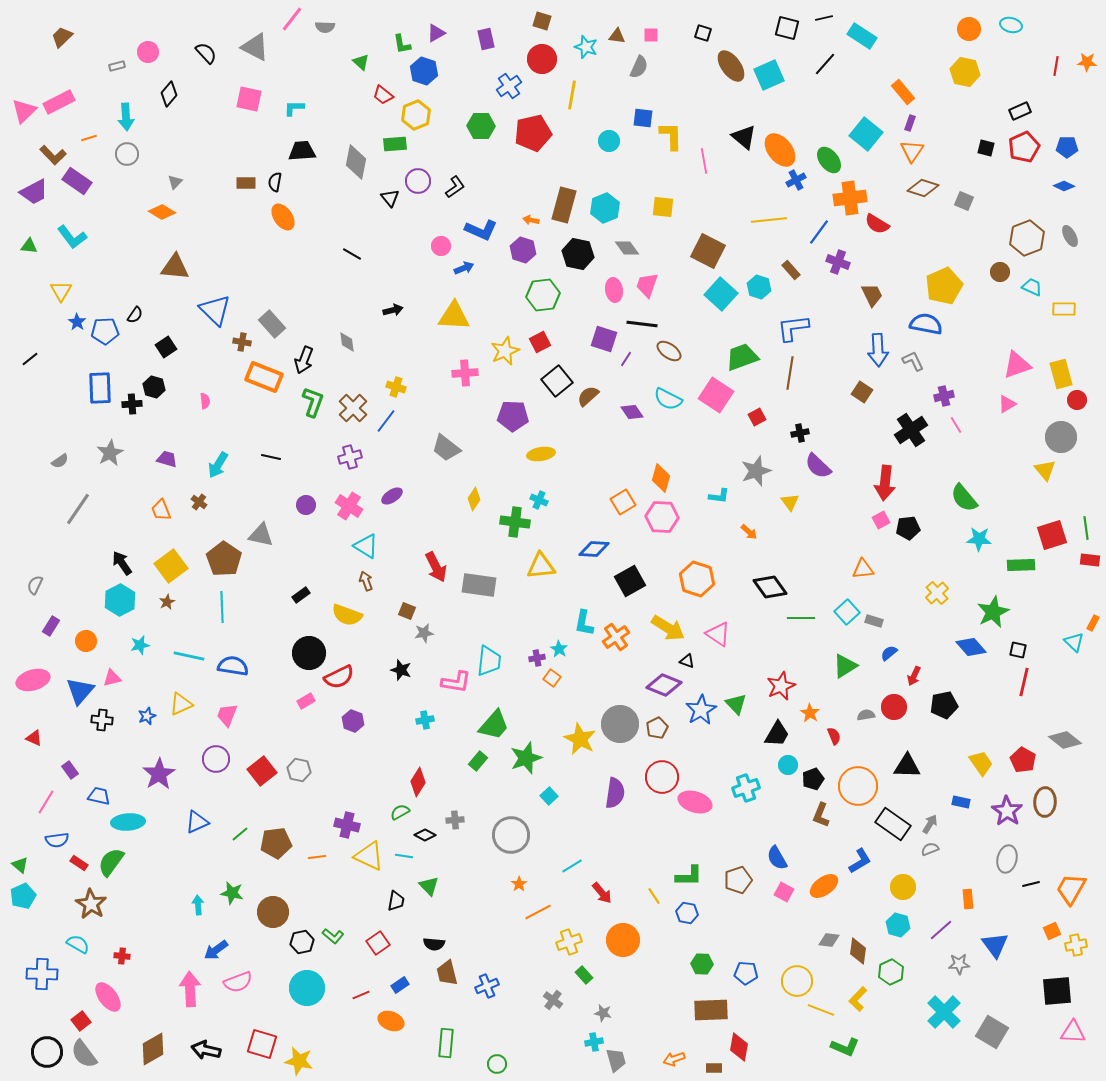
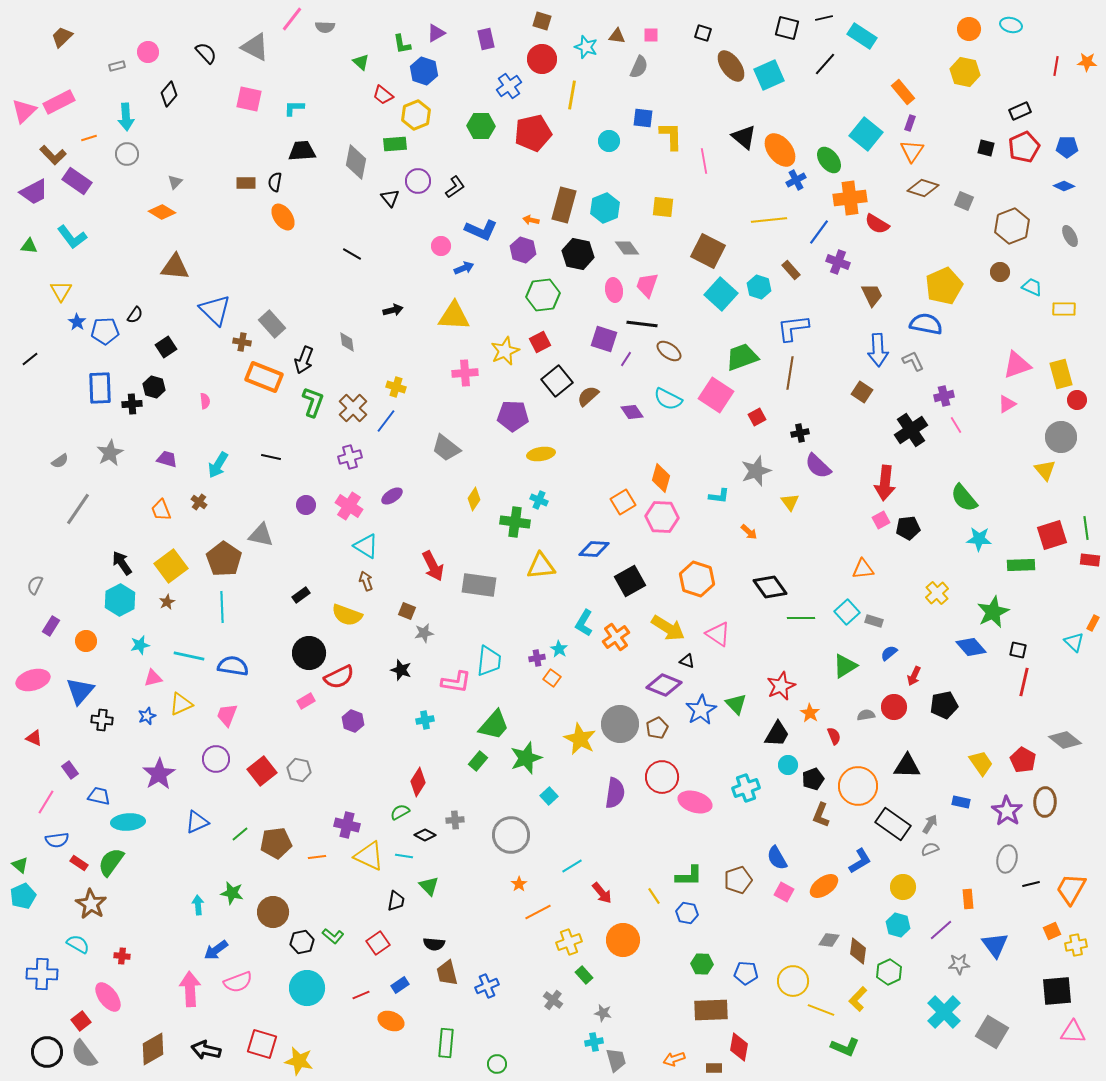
brown hexagon at (1027, 238): moved 15 px left, 12 px up
red arrow at (436, 567): moved 3 px left, 1 px up
cyan L-shape at (584, 623): rotated 20 degrees clockwise
pink triangle at (112, 678): moved 41 px right
green hexagon at (891, 972): moved 2 px left
yellow circle at (797, 981): moved 4 px left
